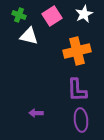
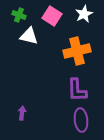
pink square: rotated 24 degrees counterclockwise
purple arrow: moved 14 px left; rotated 96 degrees clockwise
